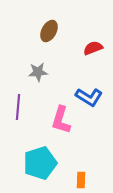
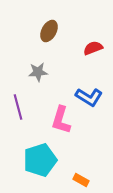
purple line: rotated 20 degrees counterclockwise
cyan pentagon: moved 3 px up
orange rectangle: rotated 63 degrees counterclockwise
